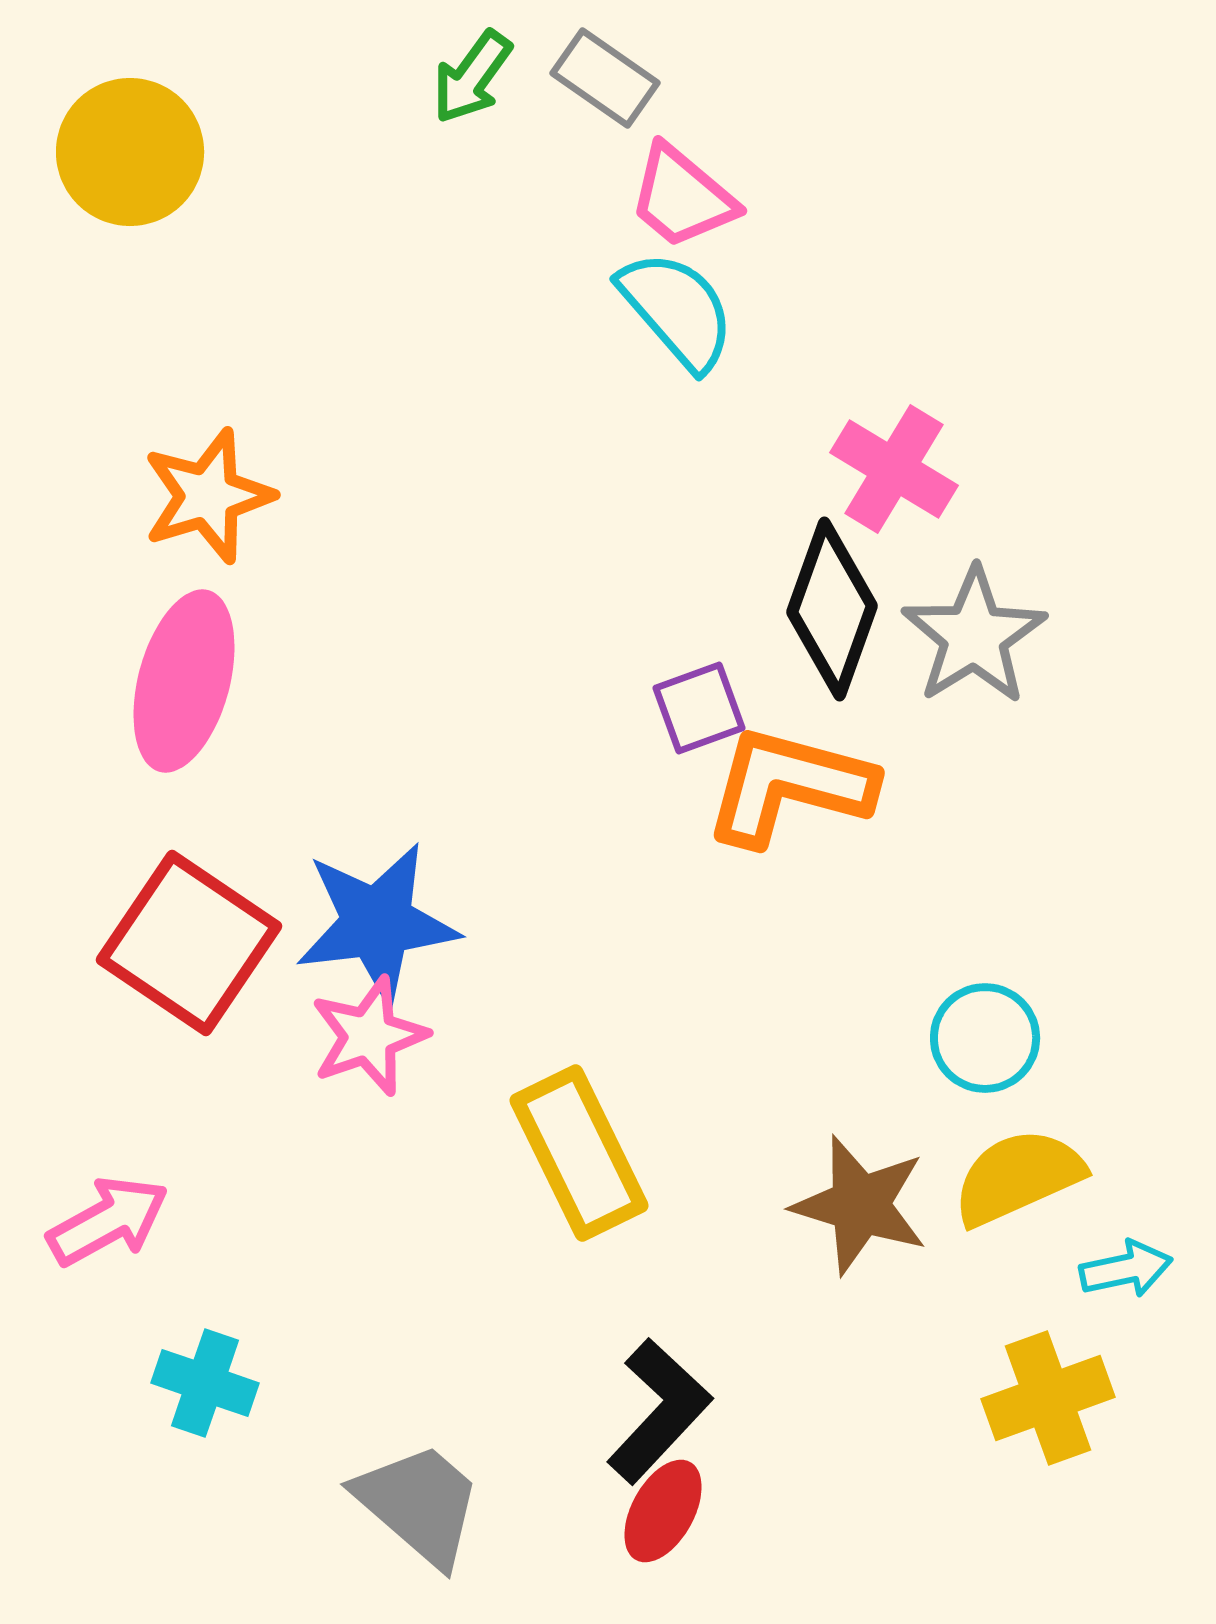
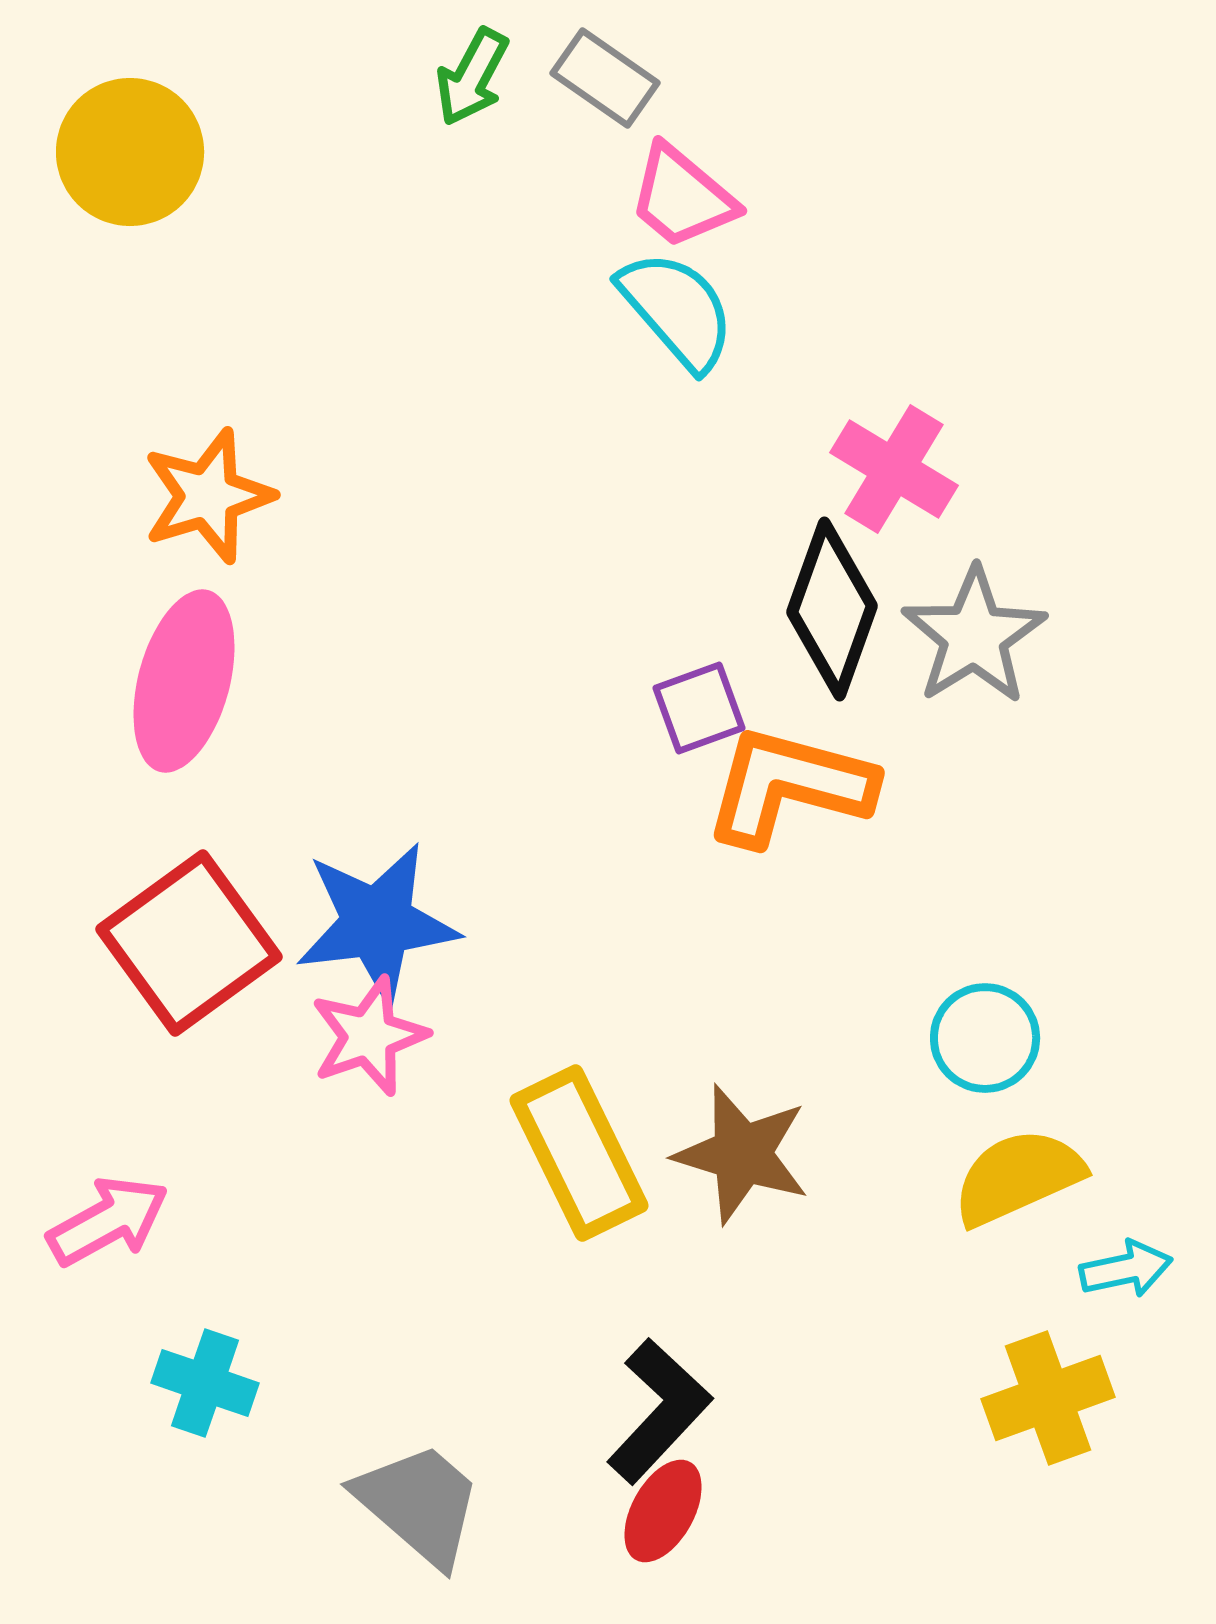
green arrow: rotated 8 degrees counterclockwise
red square: rotated 20 degrees clockwise
brown star: moved 118 px left, 51 px up
